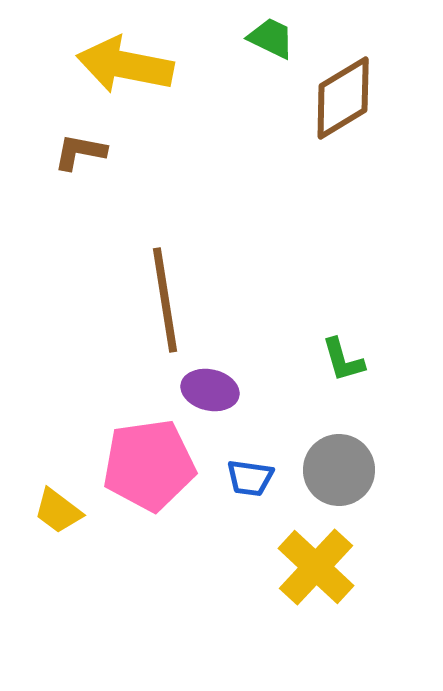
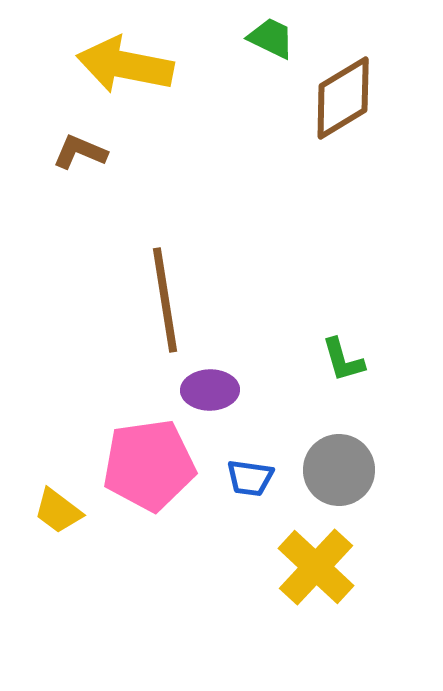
brown L-shape: rotated 12 degrees clockwise
purple ellipse: rotated 14 degrees counterclockwise
